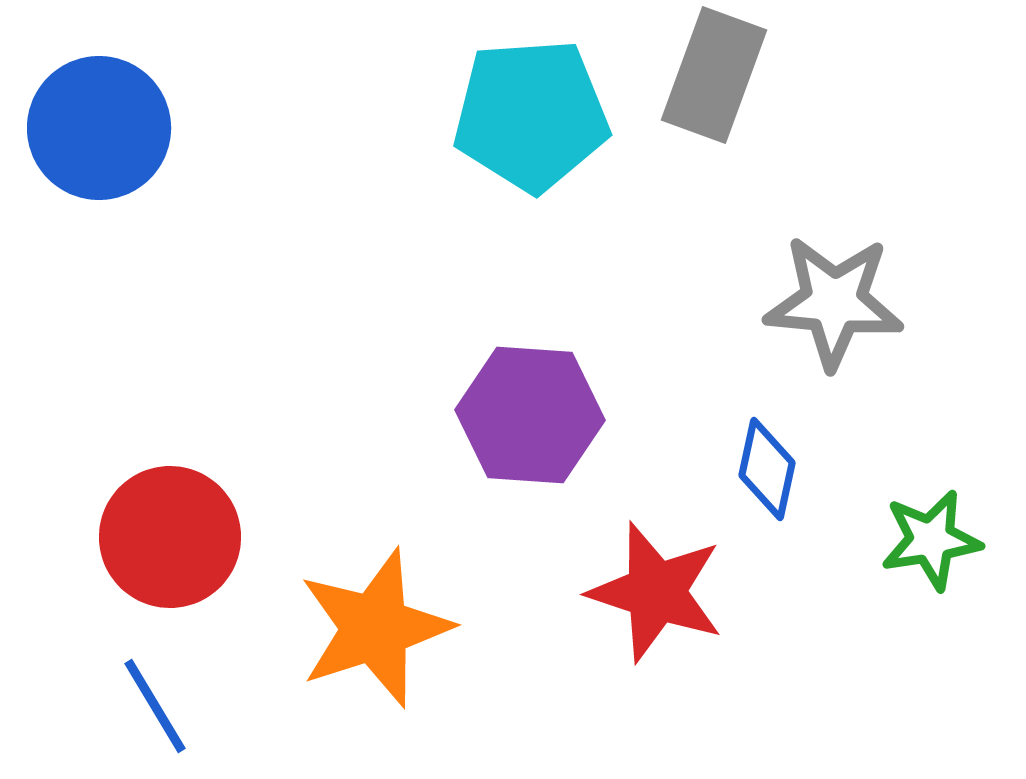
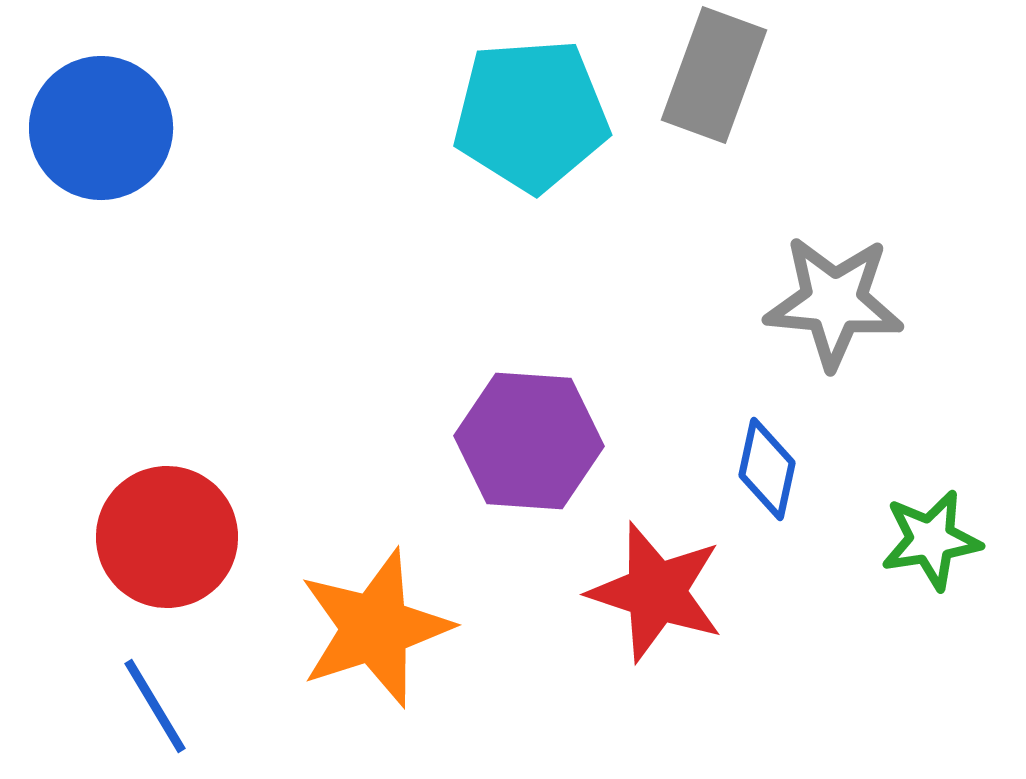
blue circle: moved 2 px right
purple hexagon: moved 1 px left, 26 px down
red circle: moved 3 px left
